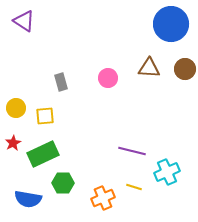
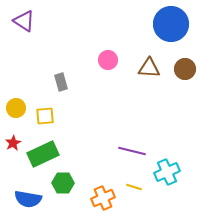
pink circle: moved 18 px up
